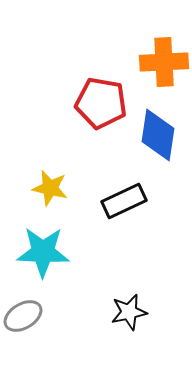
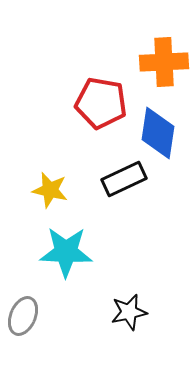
blue diamond: moved 2 px up
yellow star: moved 2 px down
black rectangle: moved 22 px up
cyan star: moved 23 px right
gray ellipse: rotated 36 degrees counterclockwise
